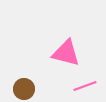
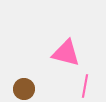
pink line: rotated 60 degrees counterclockwise
